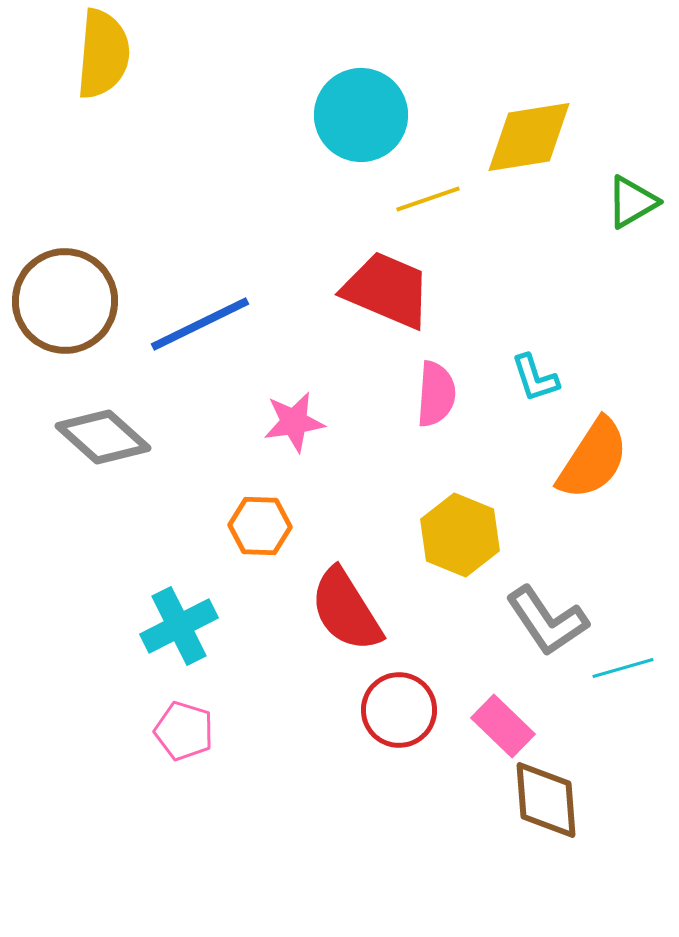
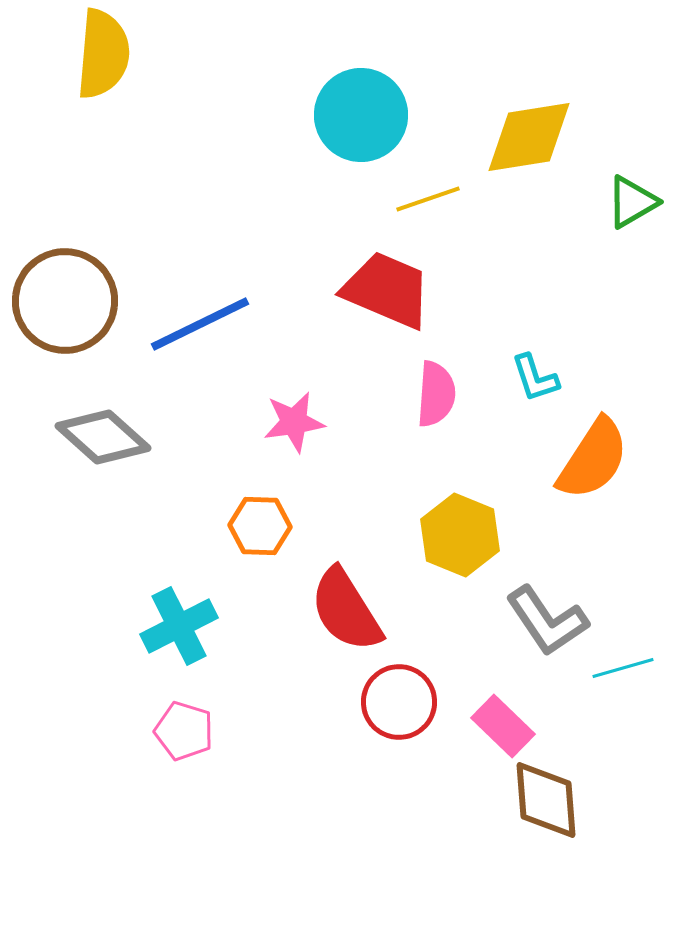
red circle: moved 8 px up
